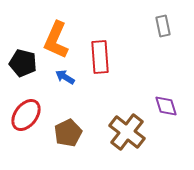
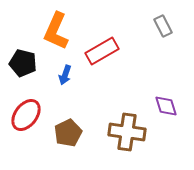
gray rectangle: rotated 15 degrees counterclockwise
orange L-shape: moved 9 px up
red rectangle: moved 2 px right, 6 px up; rotated 64 degrees clockwise
blue arrow: moved 2 px up; rotated 102 degrees counterclockwise
brown cross: rotated 30 degrees counterclockwise
